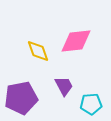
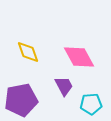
pink diamond: moved 3 px right, 16 px down; rotated 68 degrees clockwise
yellow diamond: moved 10 px left, 1 px down
purple pentagon: moved 2 px down
